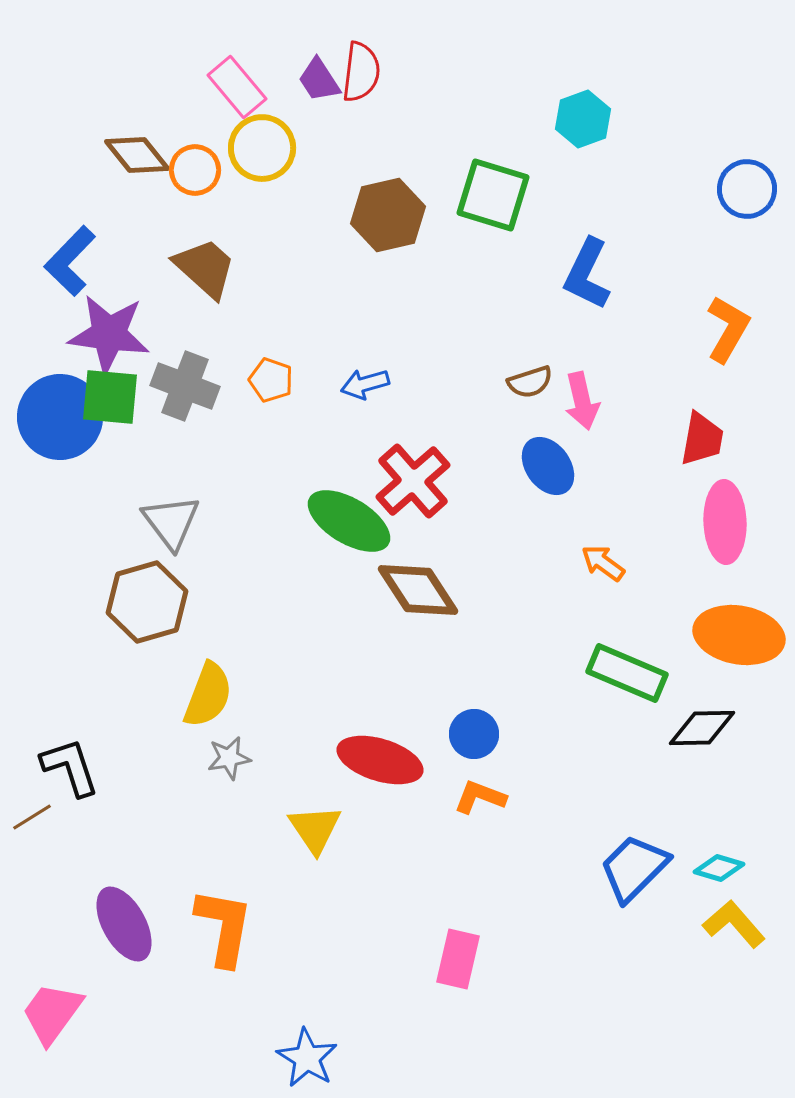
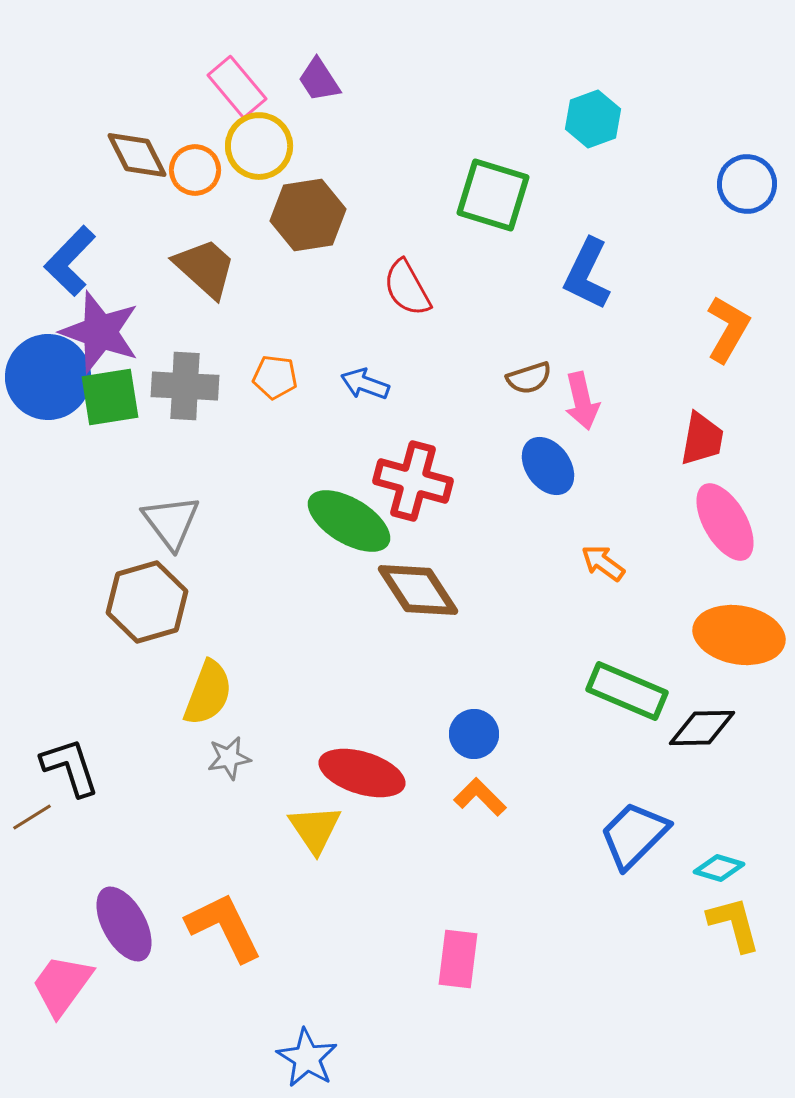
red semicircle at (361, 72): moved 46 px right, 216 px down; rotated 144 degrees clockwise
cyan hexagon at (583, 119): moved 10 px right
yellow circle at (262, 148): moved 3 px left, 2 px up
brown diamond at (137, 155): rotated 12 degrees clockwise
blue circle at (747, 189): moved 5 px up
brown hexagon at (388, 215): moved 80 px left; rotated 4 degrees clockwise
purple star at (109, 334): moved 9 px left, 2 px up; rotated 12 degrees clockwise
orange pentagon at (271, 380): moved 4 px right, 3 px up; rotated 12 degrees counterclockwise
brown semicircle at (530, 382): moved 1 px left, 4 px up
blue arrow at (365, 384): rotated 36 degrees clockwise
gray cross at (185, 386): rotated 18 degrees counterclockwise
green square at (110, 397): rotated 14 degrees counterclockwise
blue circle at (60, 417): moved 12 px left, 40 px up
red cross at (413, 481): rotated 34 degrees counterclockwise
pink ellipse at (725, 522): rotated 28 degrees counterclockwise
green rectangle at (627, 673): moved 18 px down
yellow semicircle at (208, 695): moved 2 px up
red ellipse at (380, 760): moved 18 px left, 13 px down
orange L-shape at (480, 797): rotated 24 degrees clockwise
blue trapezoid at (634, 868): moved 33 px up
yellow L-shape at (734, 924): rotated 26 degrees clockwise
orange L-shape at (224, 927): rotated 36 degrees counterclockwise
pink rectangle at (458, 959): rotated 6 degrees counterclockwise
pink trapezoid at (52, 1013): moved 10 px right, 28 px up
